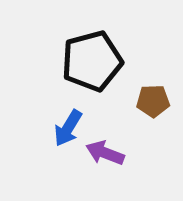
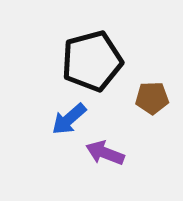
brown pentagon: moved 1 px left, 3 px up
blue arrow: moved 1 px right, 9 px up; rotated 18 degrees clockwise
